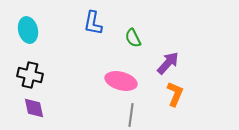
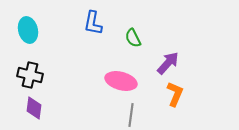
purple diamond: rotated 20 degrees clockwise
